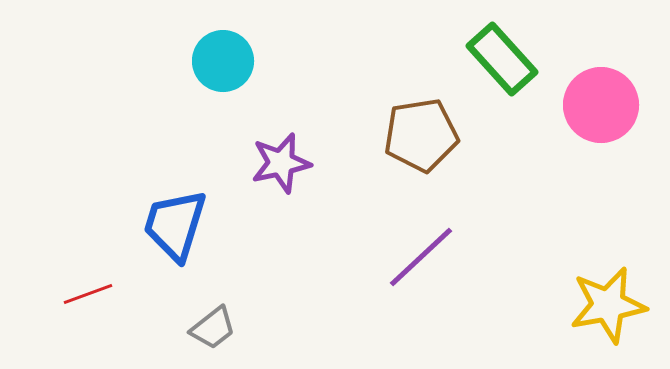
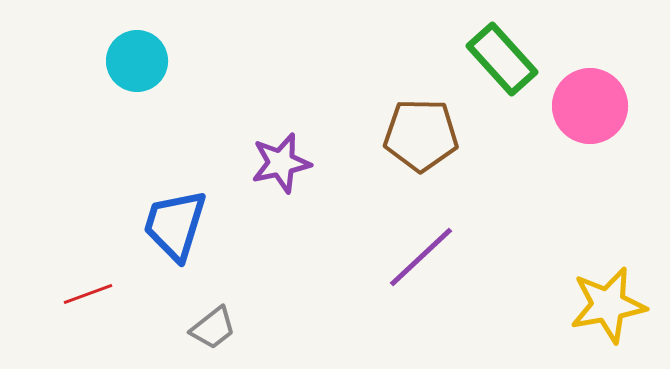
cyan circle: moved 86 px left
pink circle: moved 11 px left, 1 px down
brown pentagon: rotated 10 degrees clockwise
